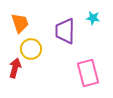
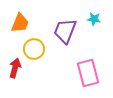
cyan star: moved 1 px right, 1 px down
orange trapezoid: rotated 40 degrees clockwise
purple trapezoid: rotated 20 degrees clockwise
yellow circle: moved 3 px right
